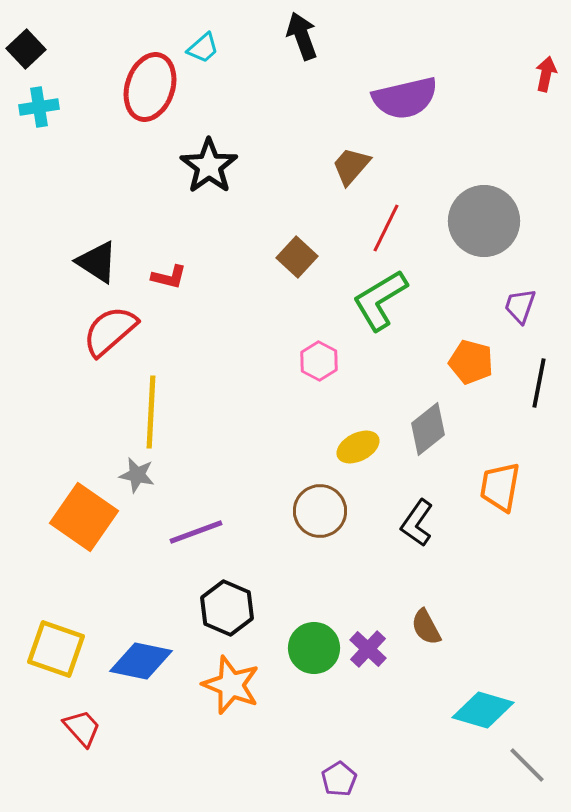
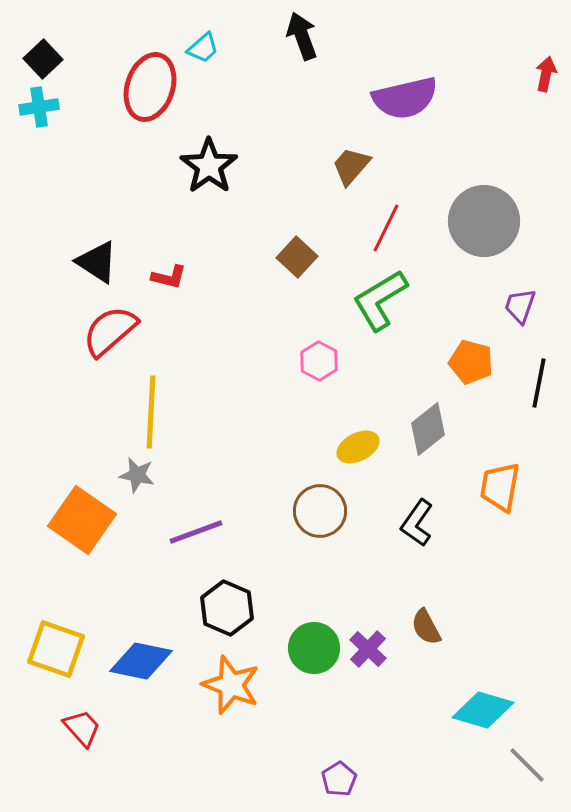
black square: moved 17 px right, 10 px down
orange square: moved 2 px left, 3 px down
